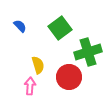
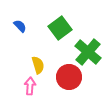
green cross: rotated 32 degrees counterclockwise
